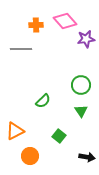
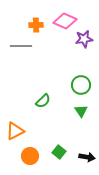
pink diamond: rotated 25 degrees counterclockwise
purple star: moved 2 px left
gray line: moved 3 px up
green square: moved 16 px down
